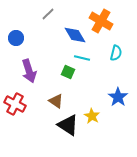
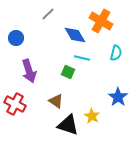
black triangle: rotated 15 degrees counterclockwise
